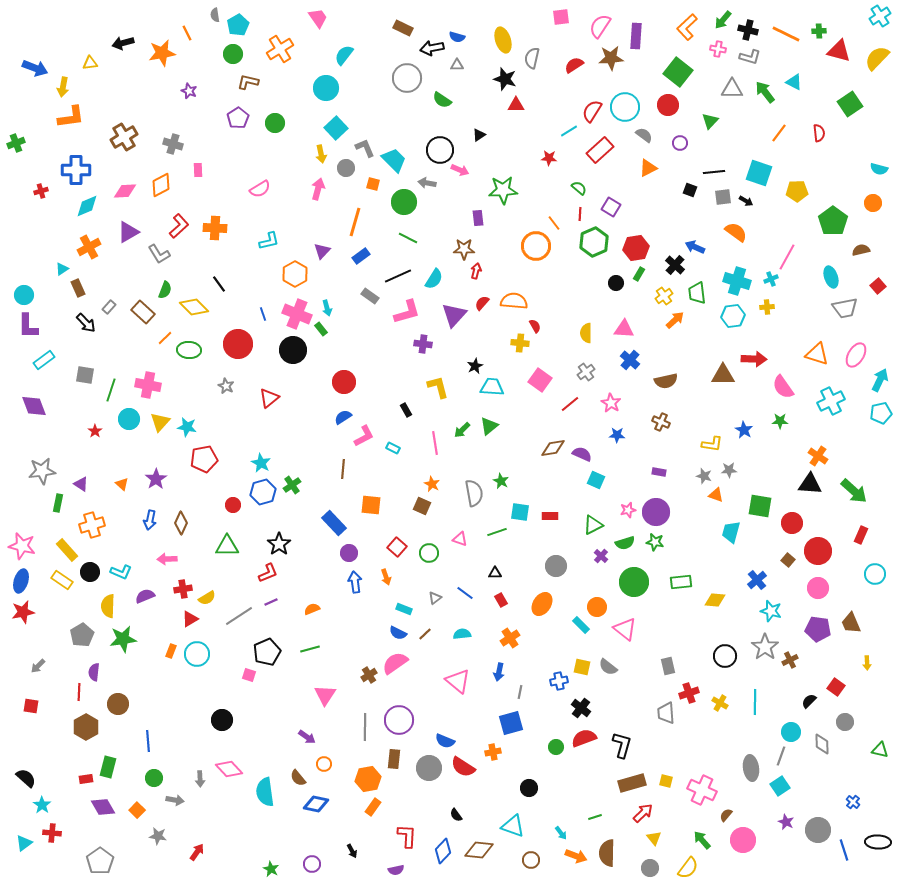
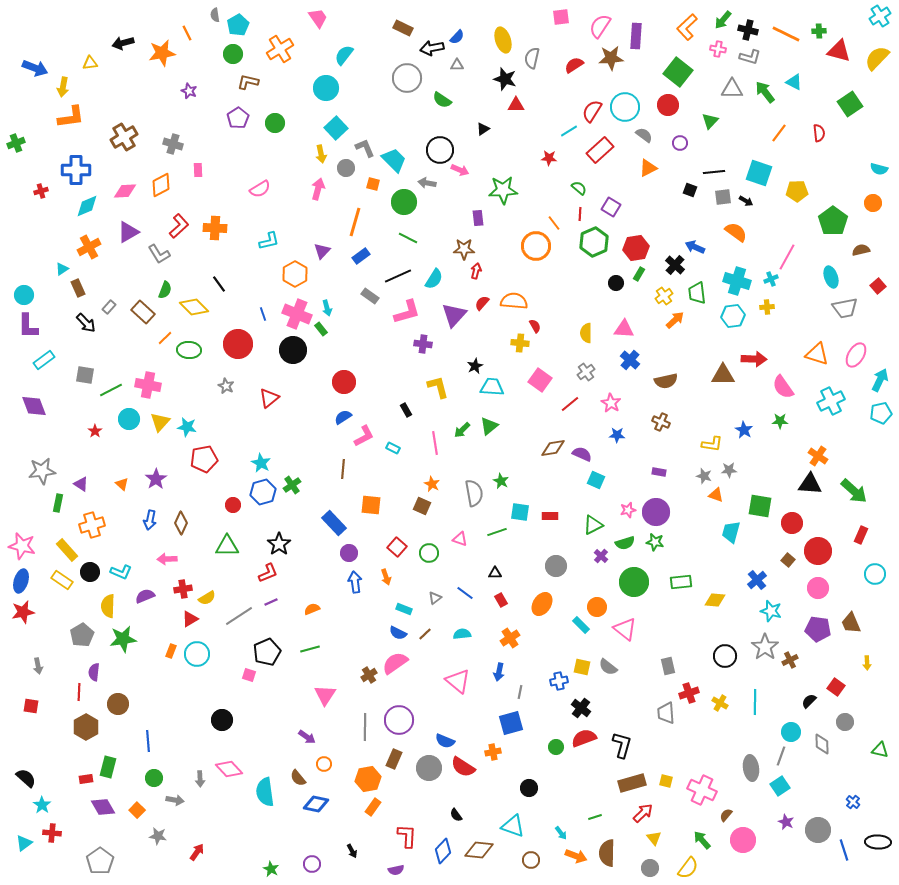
blue semicircle at (457, 37): rotated 63 degrees counterclockwise
black triangle at (479, 135): moved 4 px right, 6 px up
green line at (111, 390): rotated 45 degrees clockwise
gray arrow at (38, 666): rotated 56 degrees counterclockwise
brown rectangle at (394, 759): rotated 18 degrees clockwise
